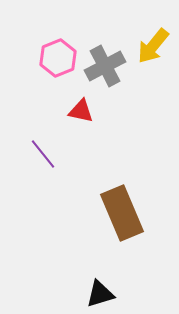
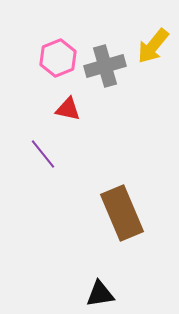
gray cross: rotated 12 degrees clockwise
red triangle: moved 13 px left, 2 px up
black triangle: rotated 8 degrees clockwise
